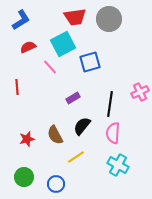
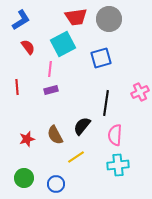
red trapezoid: moved 1 px right
red semicircle: rotated 77 degrees clockwise
blue square: moved 11 px right, 4 px up
pink line: moved 2 px down; rotated 49 degrees clockwise
purple rectangle: moved 22 px left, 8 px up; rotated 16 degrees clockwise
black line: moved 4 px left, 1 px up
pink semicircle: moved 2 px right, 2 px down
cyan cross: rotated 35 degrees counterclockwise
green circle: moved 1 px down
